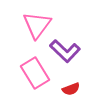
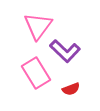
pink triangle: moved 1 px right, 1 px down
pink rectangle: moved 1 px right
